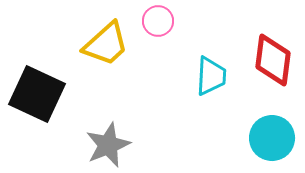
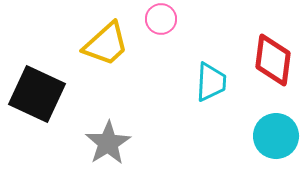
pink circle: moved 3 px right, 2 px up
cyan trapezoid: moved 6 px down
cyan circle: moved 4 px right, 2 px up
gray star: moved 2 px up; rotated 9 degrees counterclockwise
